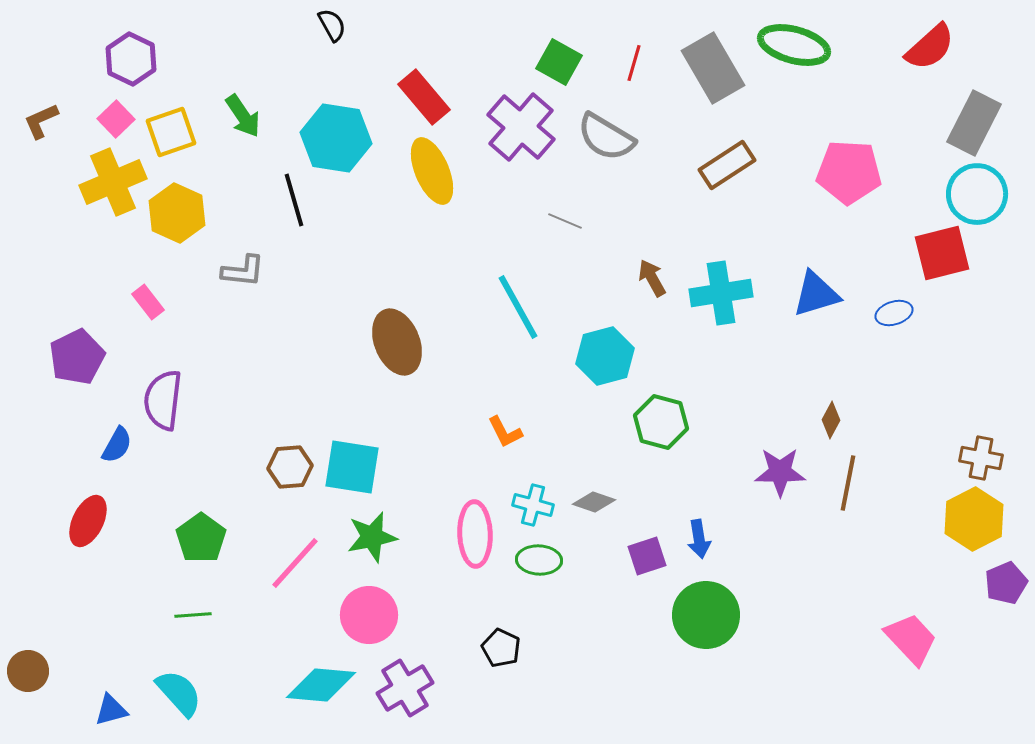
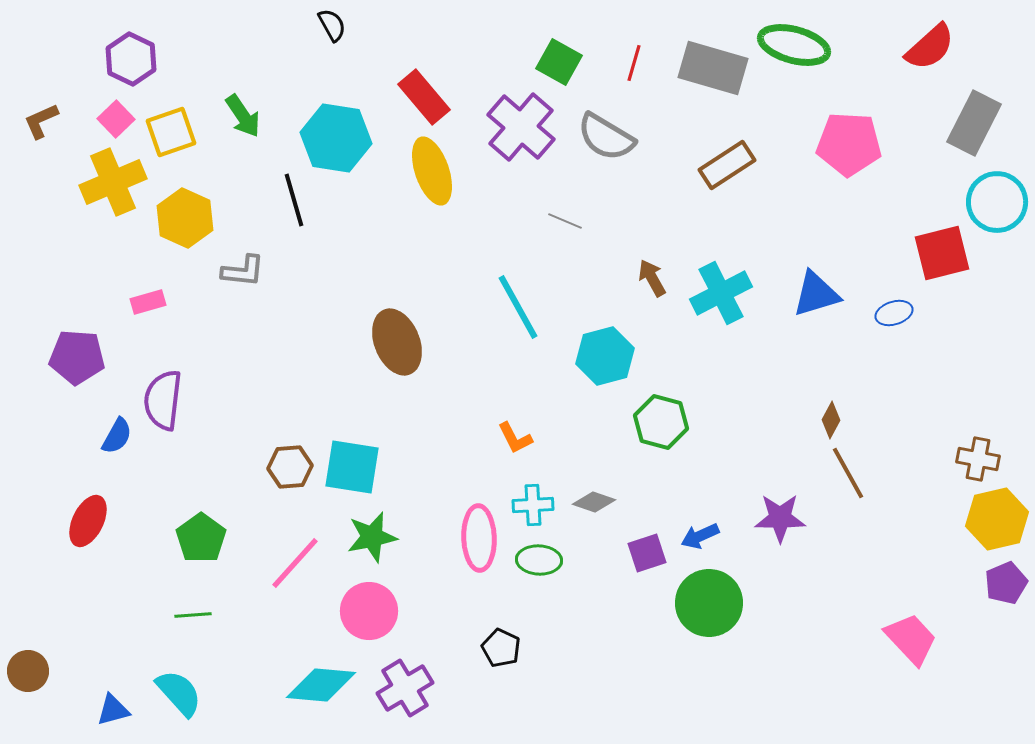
gray rectangle at (713, 68): rotated 44 degrees counterclockwise
yellow ellipse at (432, 171): rotated 4 degrees clockwise
pink pentagon at (849, 172): moved 28 px up
cyan circle at (977, 194): moved 20 px right, 8 px down
yellow hexagon at (177, 213): moved 8 px right, 5 px down
cyan cross at (721, 293): rotated 18 degrees counterclockwise
pink rectangle at (148, 302): rotated 68 degrees counterclockwise
purple pentagon at (77, 357): rotated 30 degrees clockwise
orange L-shape at (505, 432): moved 10 px right, 6 px down
blue semicircle at (117, 445): moved 9 px up
brown cross at (981, 458): moved 3 px left, 1 px down
purple star at (780, 472): moved 46 px down
brown line at (848, 483): moved 10 px up; rotated 40 degrees counterclockwise
cyan cross at (533, 505): rotated 18 degrees counterclockwise
yellow hexagon at (974, 519): moved 23 px right; rotated 14 degrees clockwise
pink ellipse at (475, 534): moved 4 px right, 4 px down
blue arrow at (699, 539): moved 1 px right, 3 px up; rotated 75 degrees clockwise
purple square at (647, 556): moved 3 px up
pink circle at (369, 615): moved 4 px up
green circle at (706, 615): moved 3 px right, 12 px up
blue triangle at (111, 710): moved 2 px right
